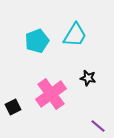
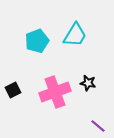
black star: moved 5 px down
pink cross: moved 4 px right, 2 px up; rotated 16 degrees clockwise
black square: moved 17 px up
